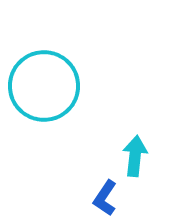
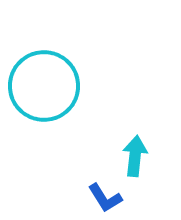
blue L-shape: rotated 66 degrees counterclockwise
